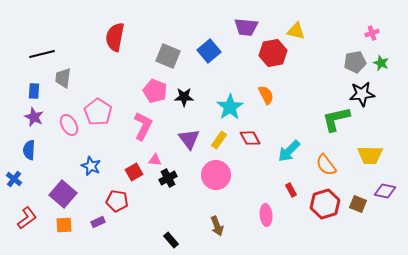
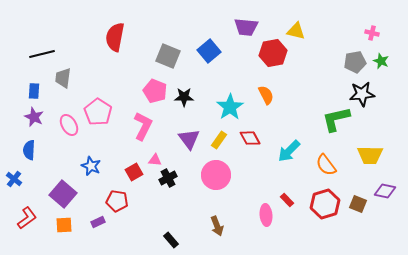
pink cross at (372, 33): rotated 32 degrees clockwise
green star at (381, 63): moved 2 px up
red rectangle at (291, 190): moved 4 px left, 10 px down; rotated 16 degrees counterclockwise
